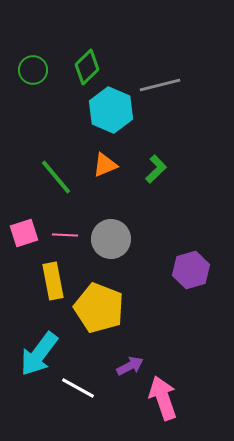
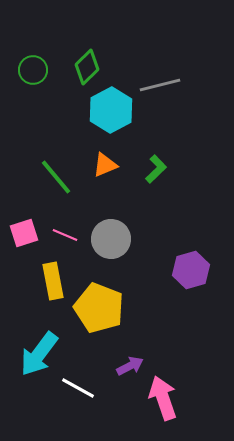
cyan hexagon: rotated 9 degrees clockwise
pink line: rotated 20 degrees clockwise
